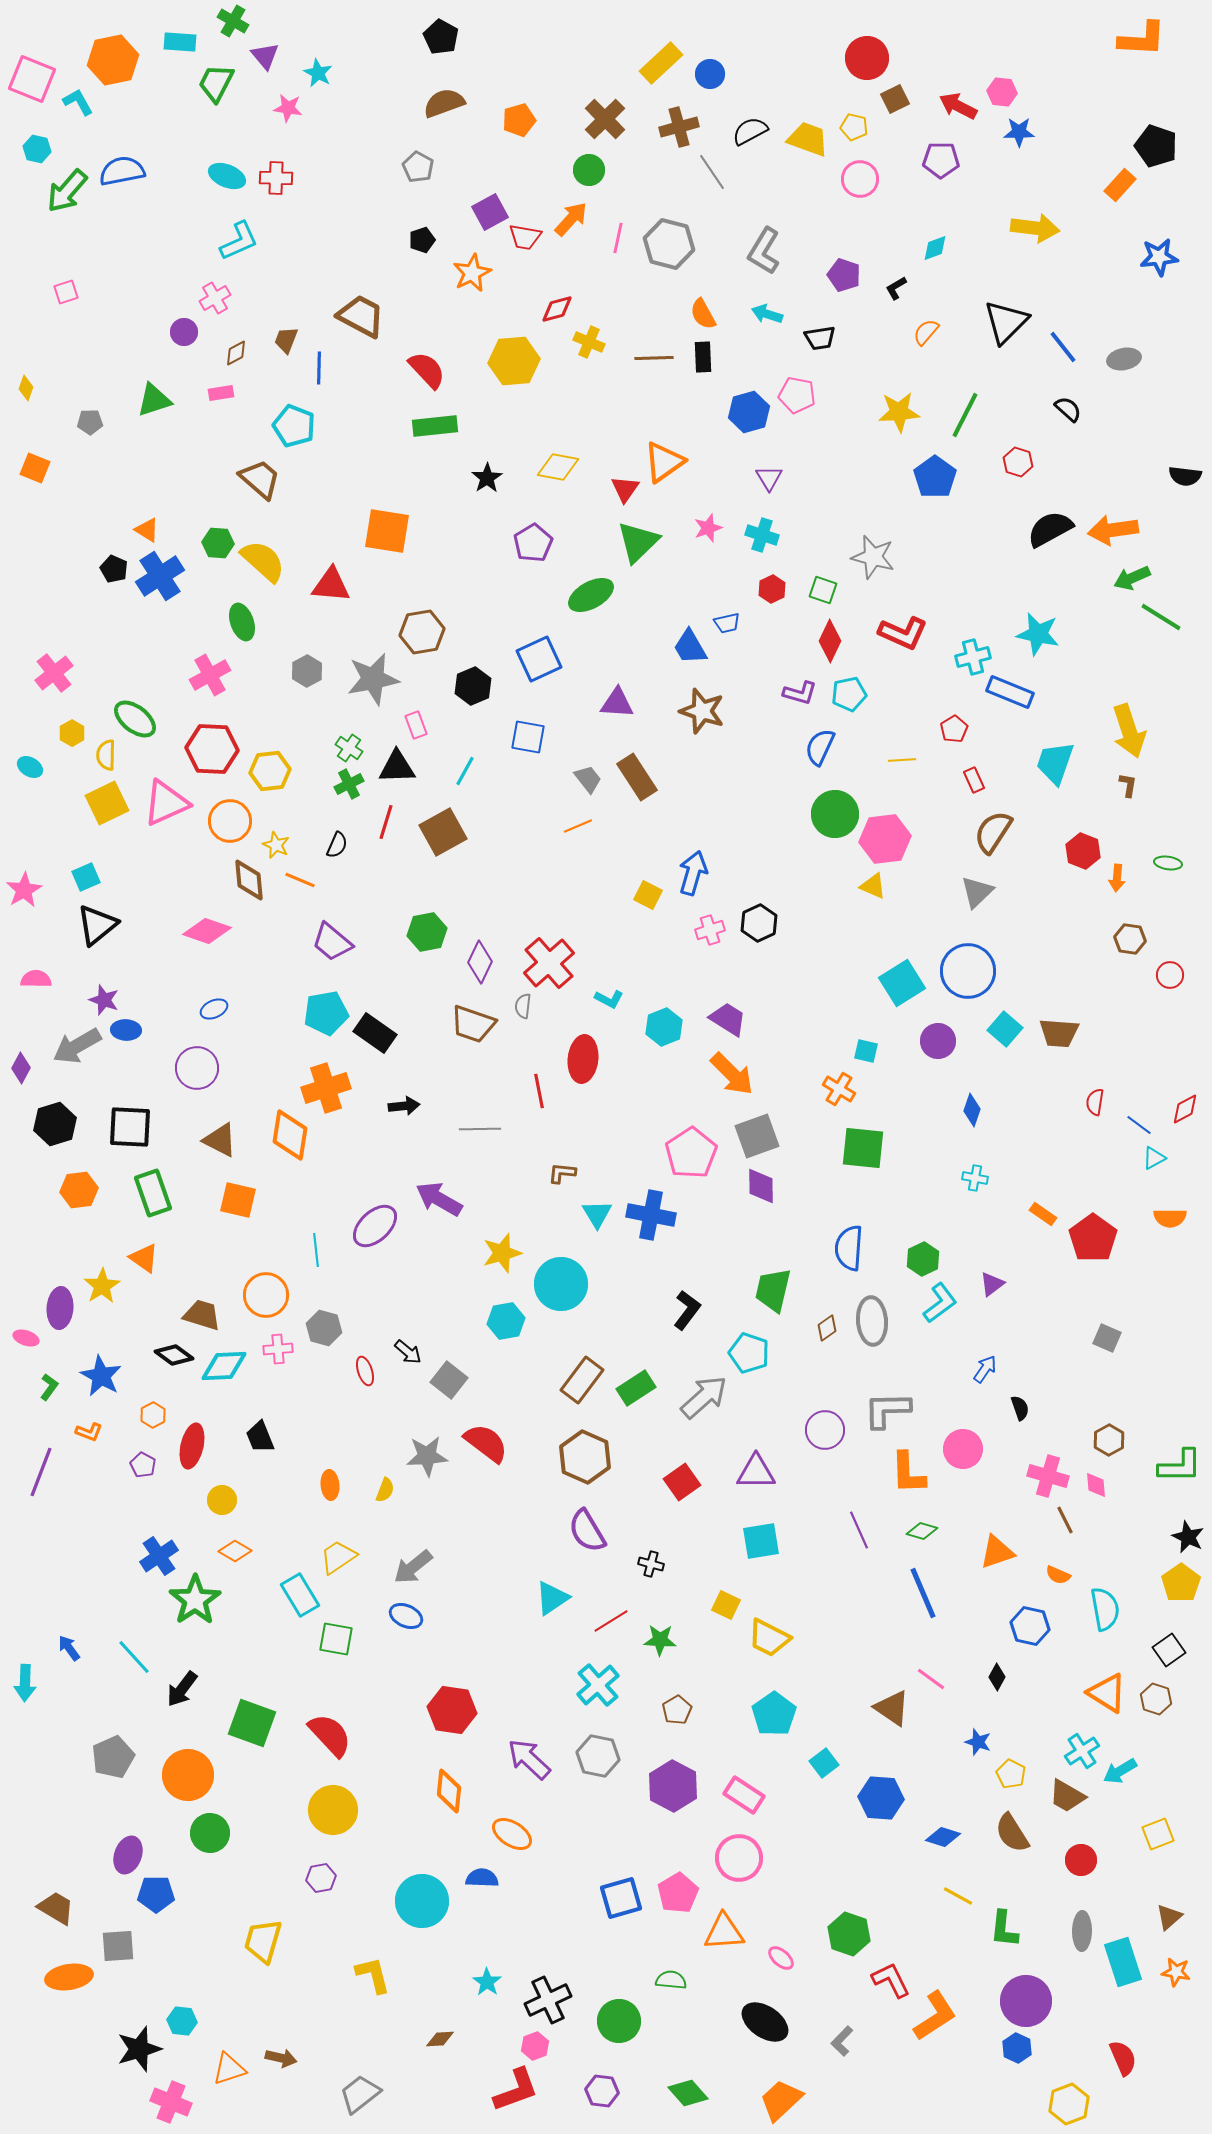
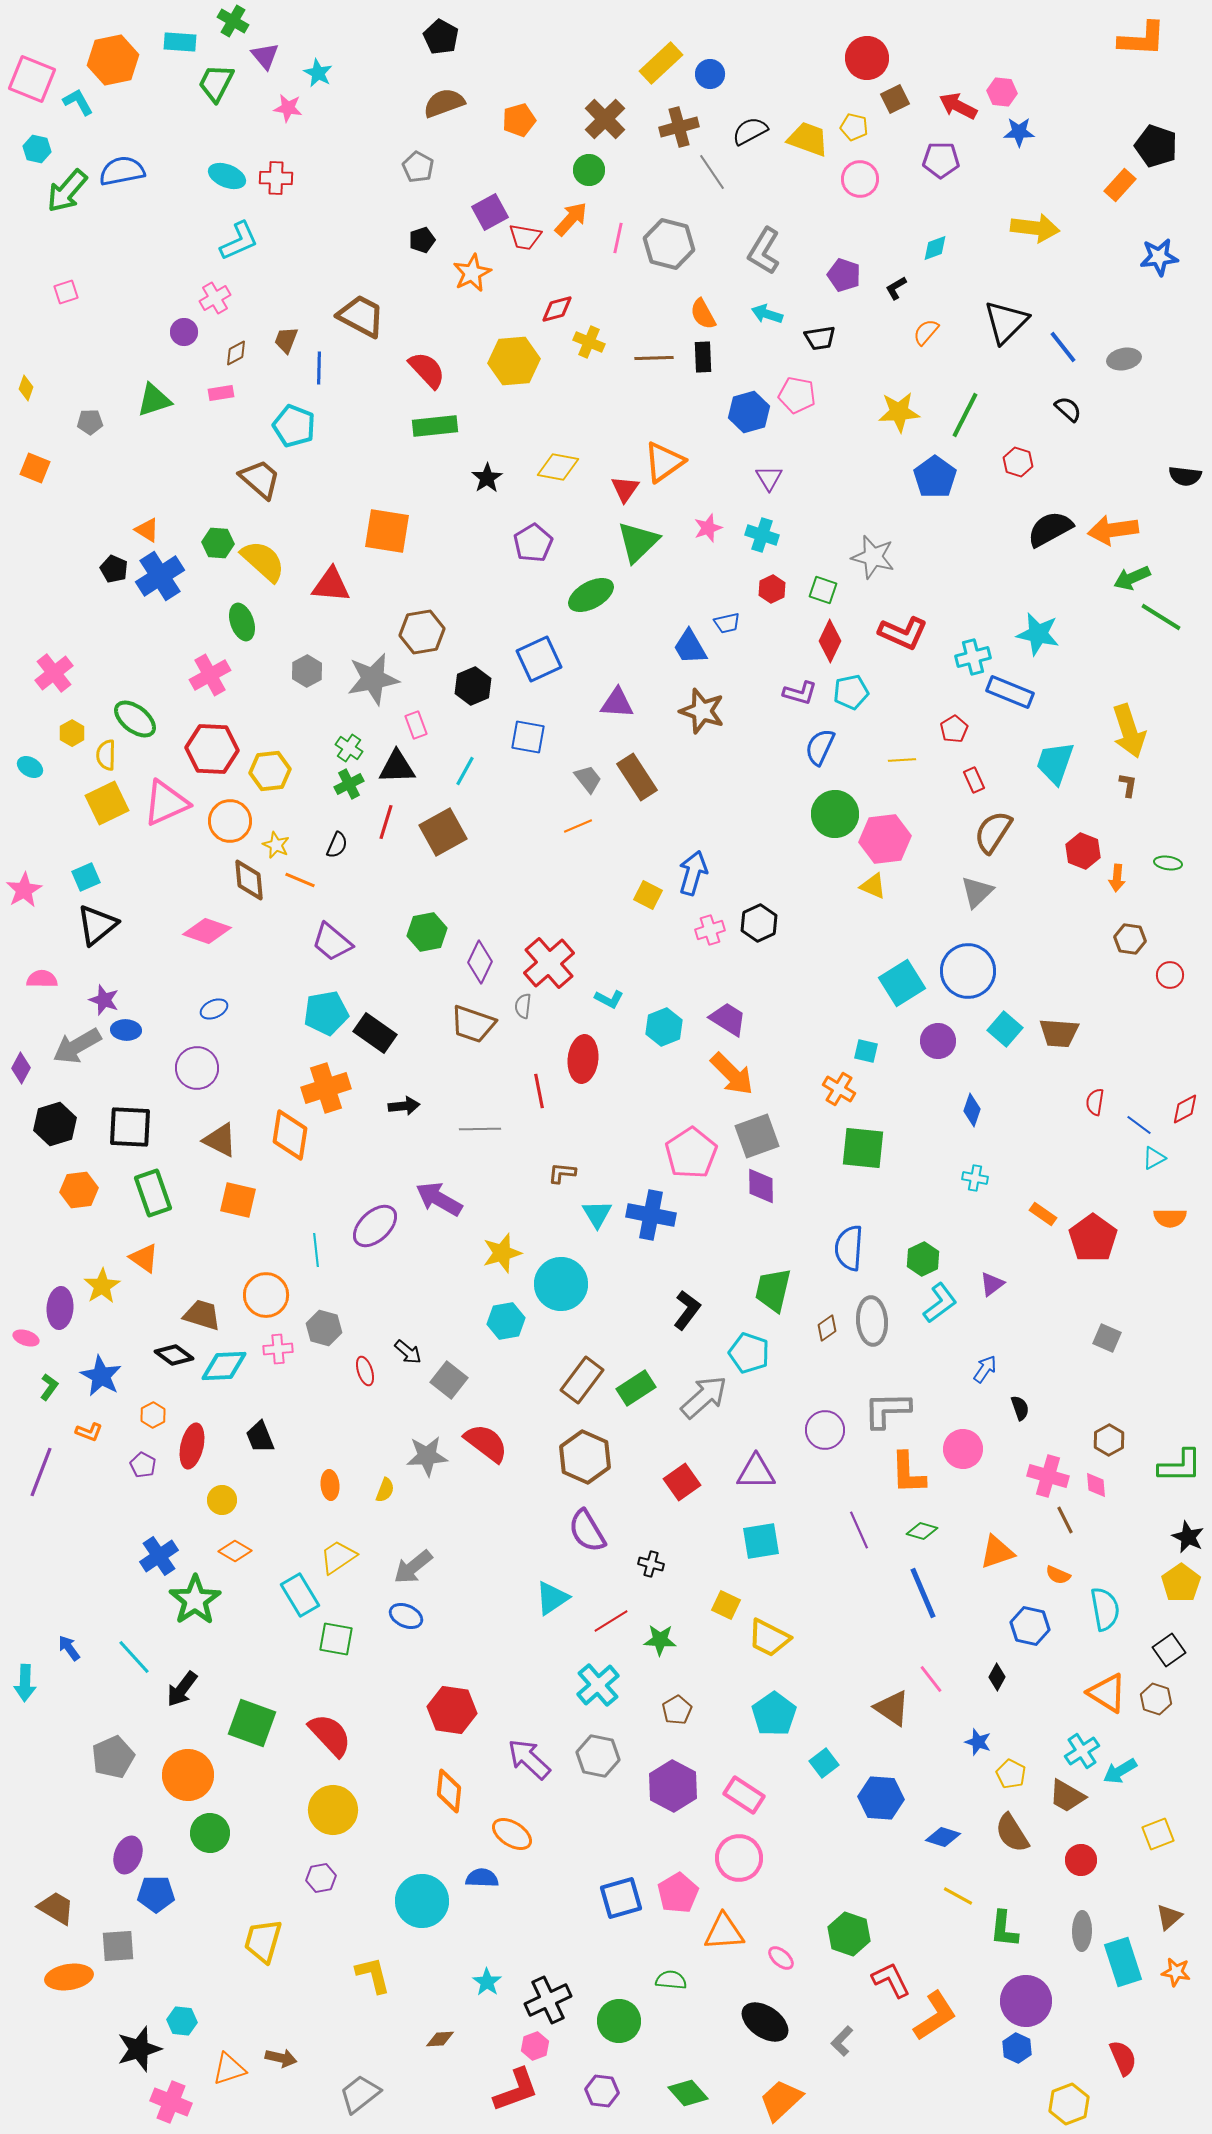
cyan pentagon at (849, 694): moved 2 px right, 2 px up
pink semicircle at (36, 979): moved 6 px right
pink line at (931, 1679): rotated 16 degrees clockwise
